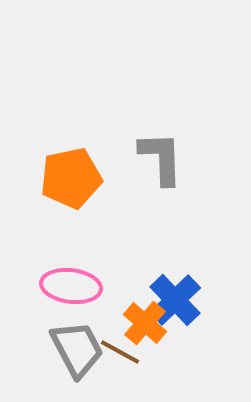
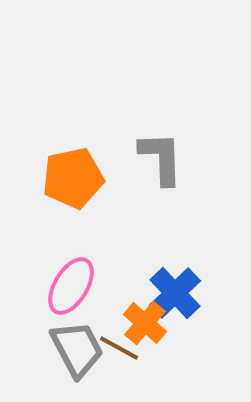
orange pentagon: moved 2 px right
pink ellipse: rotated 66 degrees counterclockwise
blue cross: moved 7 px up
brown line: moved 1 px left, 4 px up
